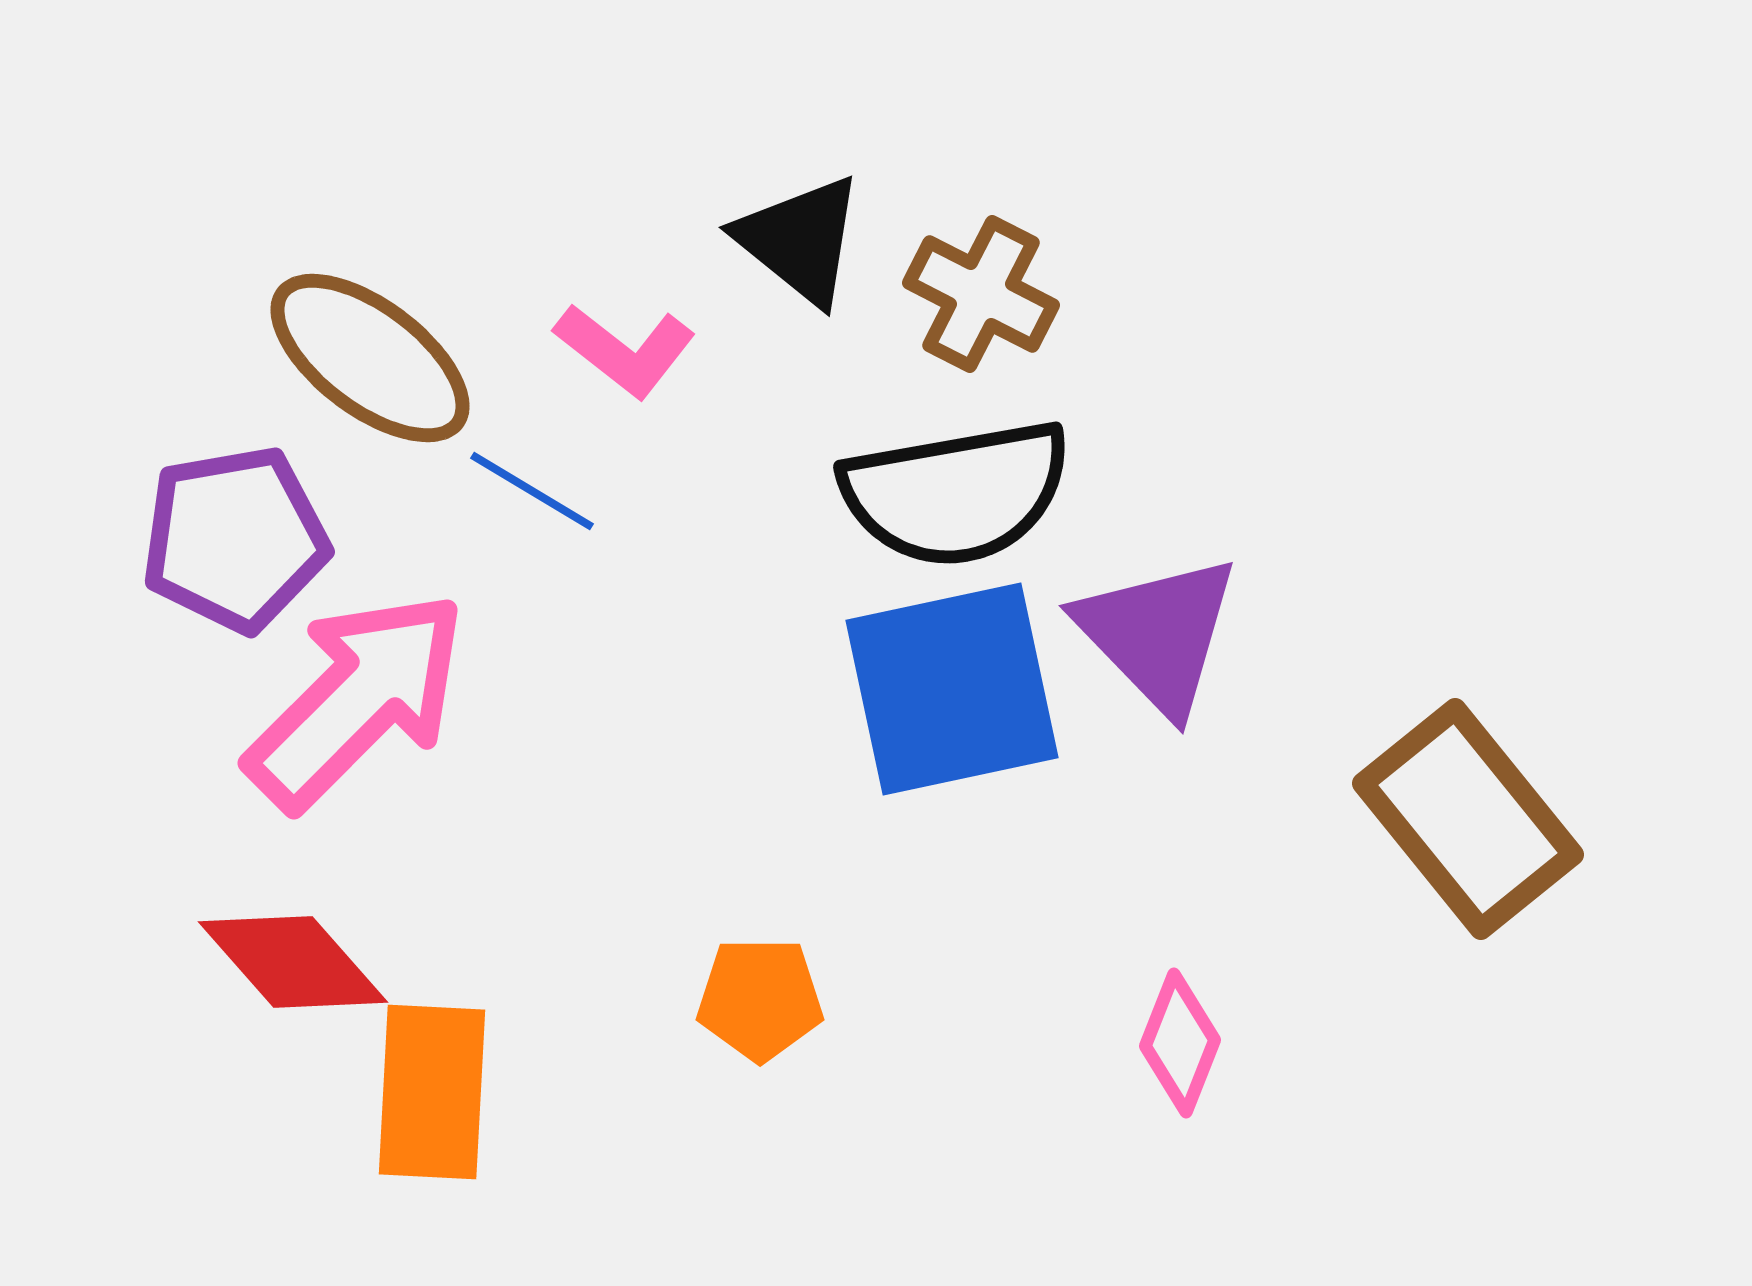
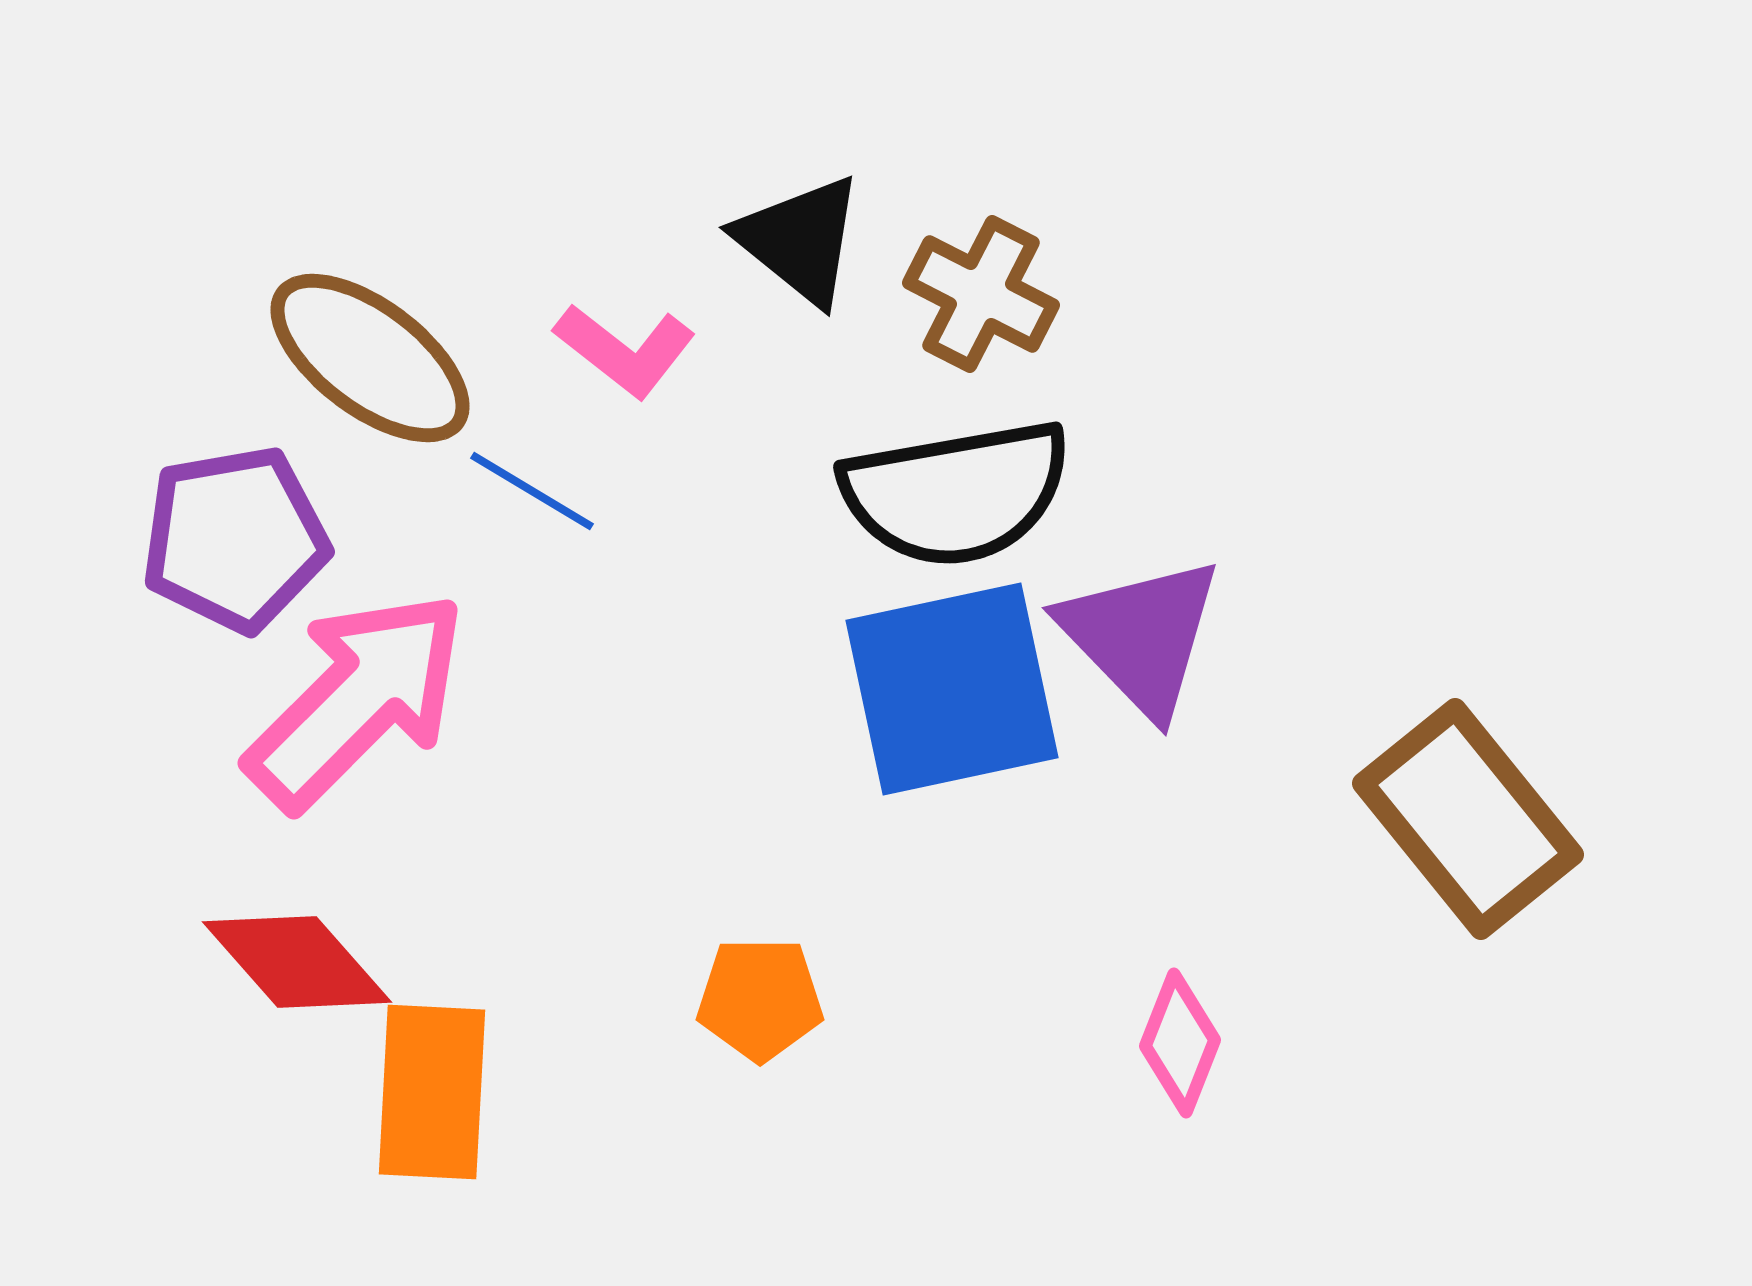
purple triangle: moved 17 px left, 2 px down
red diamond: moved 4 px right
